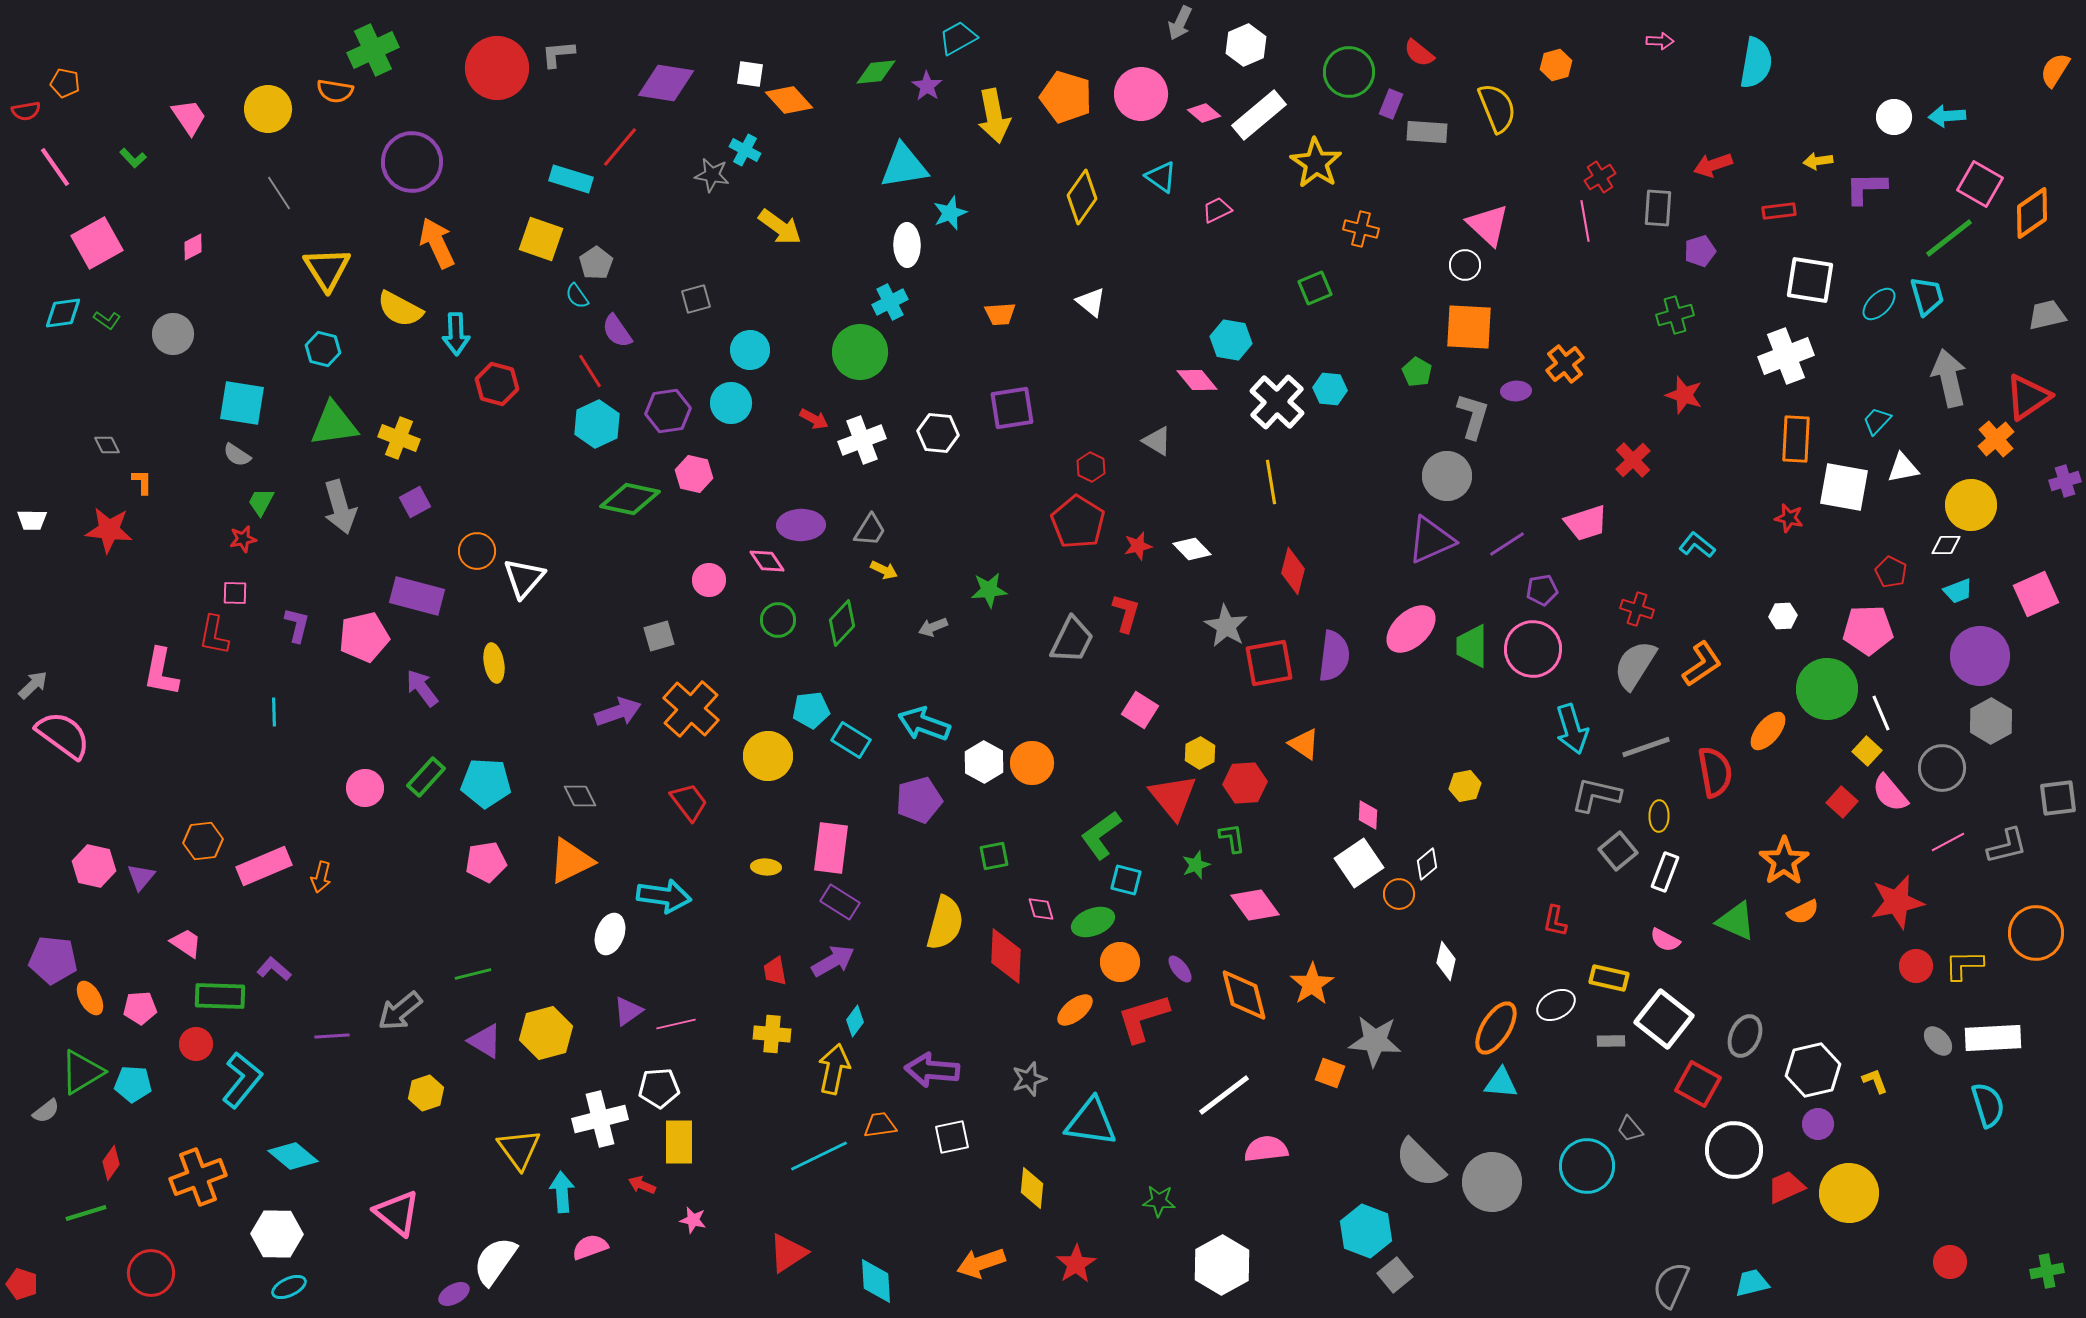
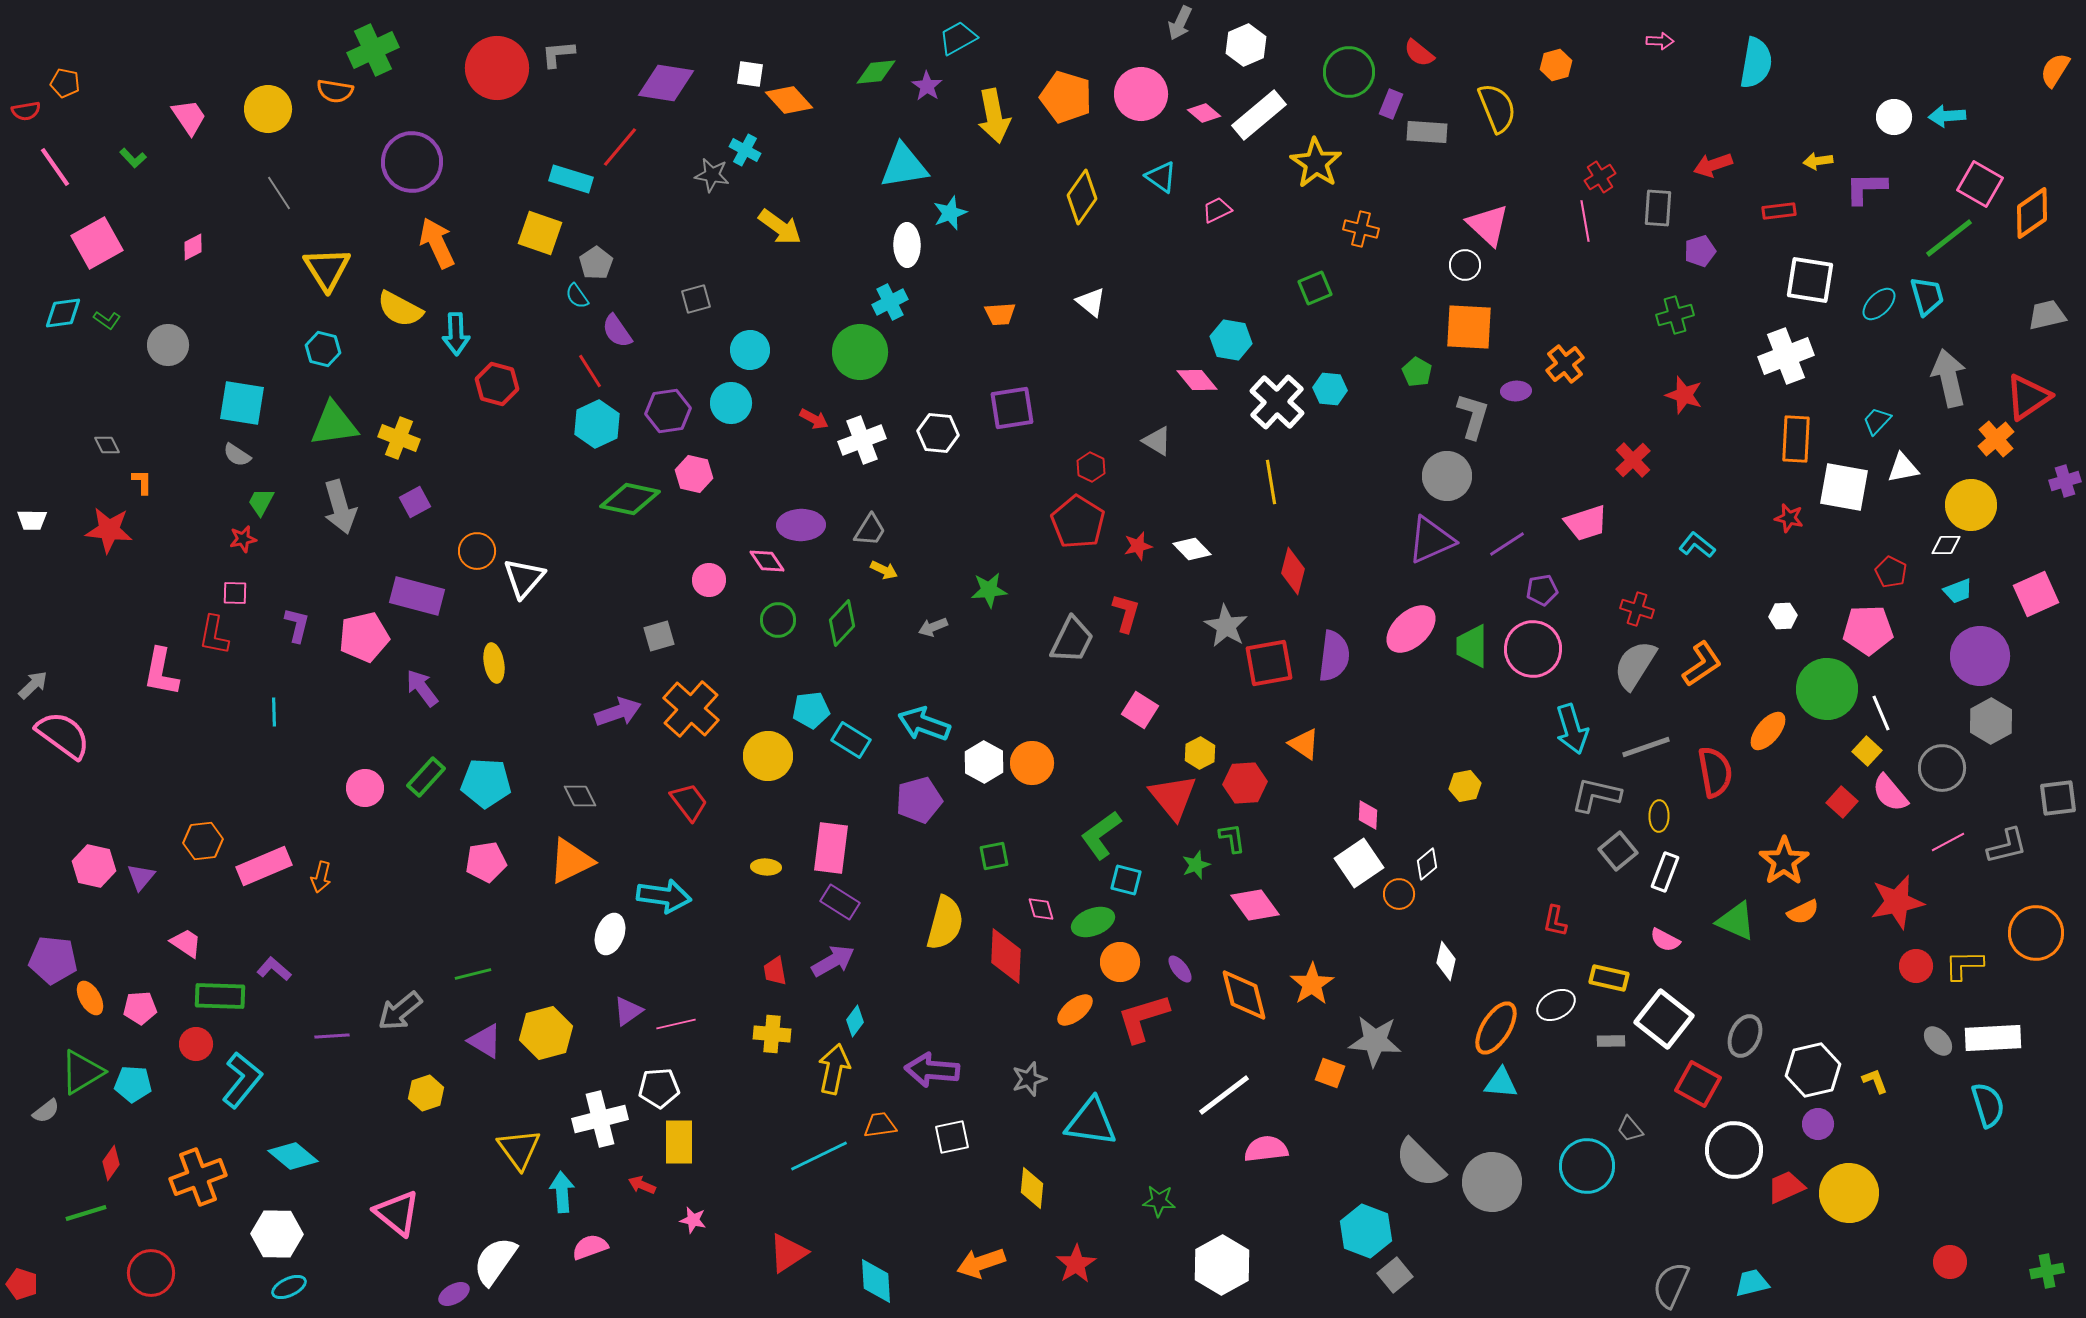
yellow square at (541, 239): moved 1 px left, 6 px up
gray circle at (173, 334): moved 5 px left, 11 px down
